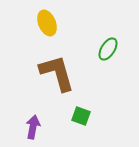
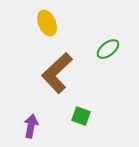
green ellipse: rotated 20 degrees clockwise
brown L-shape: rotated 117 degrees counterclockwise
purple arrow: moved 2 px left, 1 px up
